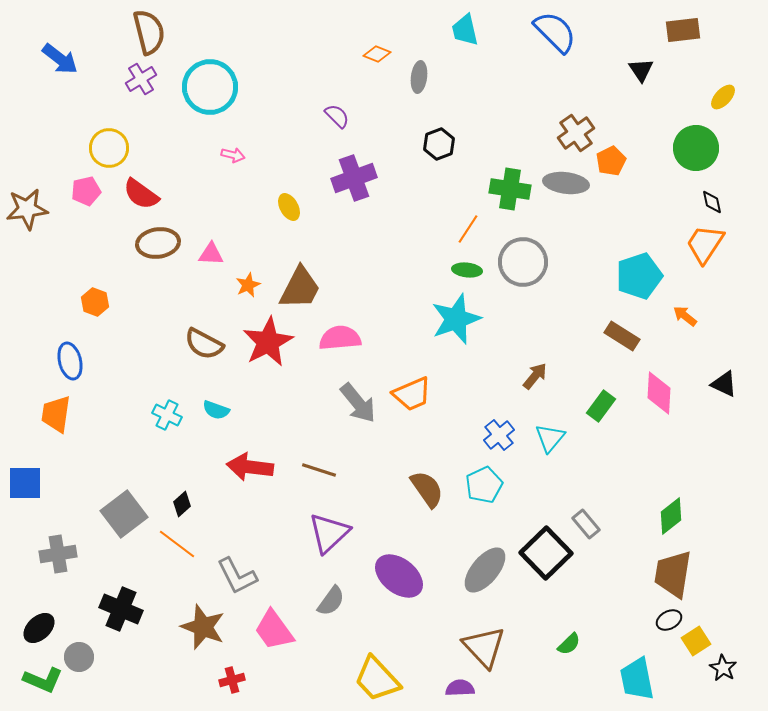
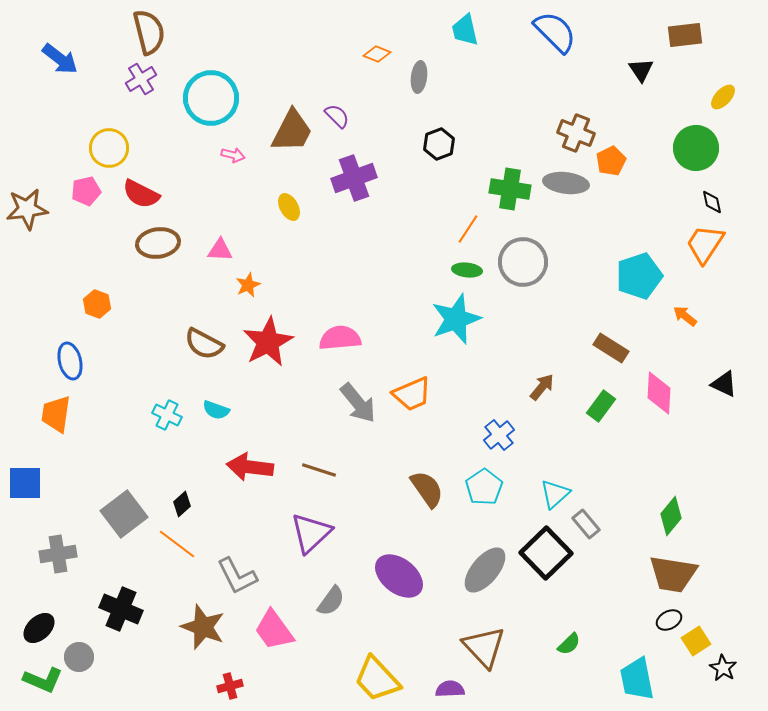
brown rectangle at (683, 30): moved 2 px right, 5 px down
cyan circle at (210, 87): moved 1 px right, 11 px down
brown cross at (576, 133): rotated 33 degrees counterclockwise
red semicircle at (141, 194): rotated 9 degrees counterclockwise
pink triangle at (211, 254): moved 9 px right, 4 px up
brown trapezoid at (300, 288): moved 8 px left, 157 px up
orange hexagon at (95, 302): moved 2 px right, 2 px down
brown rectangle at (622, 336): moved 11 px left, 12 px down
brown arrow at (535, 376): moved 7 px right, 11 px down
cyan triangle at (550, 438): moved 5 px right, 56 px down; rotated 8 degrees clockwise
cyan pentagon at (484, 485): moved 2 px down; rotated 9 degrees counterclockwise
green diamond at (671, 516): rotated 12 degrees counterclockwise
purple triangle at (329, 533): moved 18 px left
brown trapezoid at (673, 574): rotated 90 degrees counterclockwise
red cross at (232, 680): moved 2 px left, 6 px down
purple semicircle at (460, 688): moved 10 px left, 1 px down
